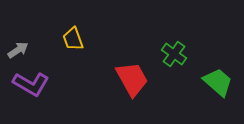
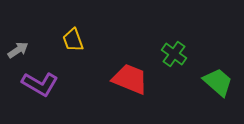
yellow trapezoid: moved 1 px down
red trapezoid: moved 2 px left; rotated 39 degrees counterclockwise
purple L-shape: moved 9 px right
